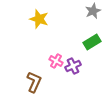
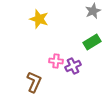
pink cross: rotated 24 degrees counterclockwise
